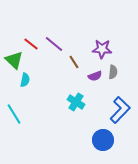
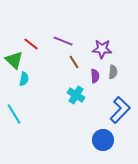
purple line: moved 9 px right, 3 px up; rotated 18 degrees counterclockwise
purple semicircle: rotated 72 degrees counterclockwise
cyan semicircle: moved 1 px left, 1 px up
cyan cross: moved 7 px up
